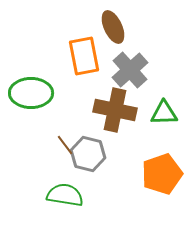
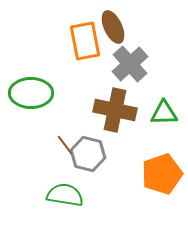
orange rectangle: moved 1 px right, 15 px up
gray cross: moved 6 px up
